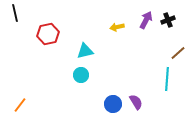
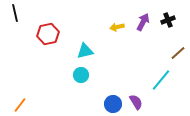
purple arrow: moved 3 px left, 2 px down
cyan line: moved 6 px left, 1 px down; rotated 35 degrees clockwise
